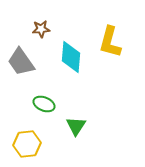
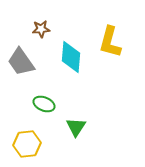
green triangle: moved 1 px down
